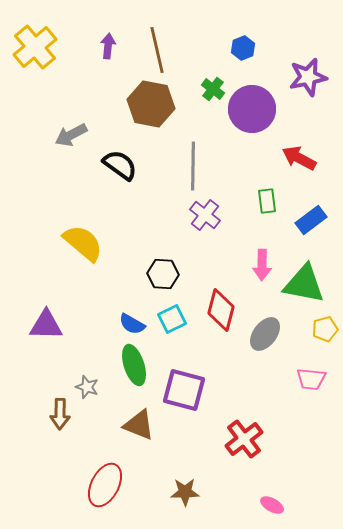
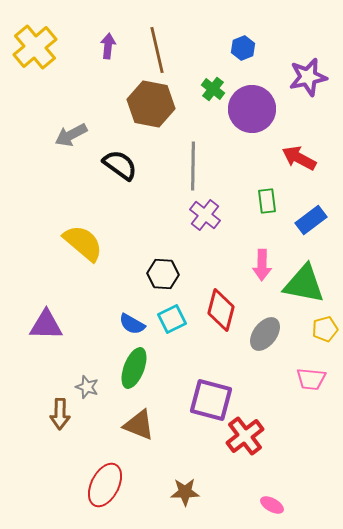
green ellipse: moved 3 px down; rotated 39 degrees clockwise
purple square: moved 27 px right, 10 px down
red cross: moved 1 px right, 3 px up
